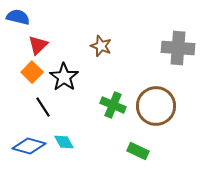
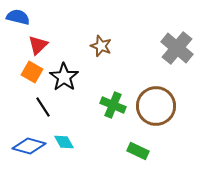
gray cross: moved 1 px left; rotated 36 degrees clockwise
orange square: rotated 15 degrees counterclockwise
